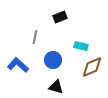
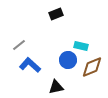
black rectangle: moved 4 px left, 3 px up
gray line: moved 16 px left, 8 px down; rotated 40 degrees clockwise
blue circle: moved 15 px right
blue L-shape: moved 12 px right
black triangle: rotated 28 degrees counterclockwise
